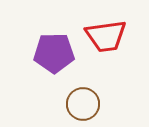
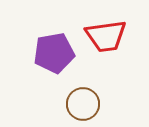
purple pentagon: rotated 9 degrees counterclockwise
